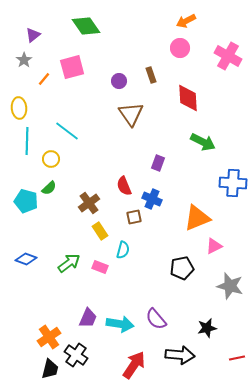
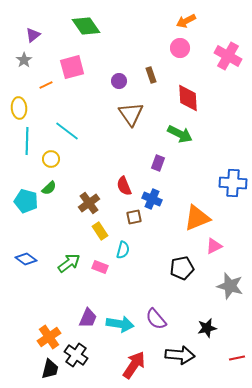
orange line at (44, 79): moved 2 px right, 6 px down; rotated 24 degrees clockwise
green arrow at (203, 142): moved 23 px left, 8 px up
blue diamond at (26, 259): rotated 15 degrees clockwise
